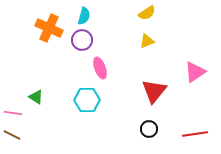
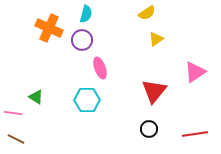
cyan semicircle: moved 2 px right, 2 px up
yellow triangle: moved 9 px right, 2 px up; rotated 14 degrees counterclockwise
brown line: moved 4 px right, 4 px down
